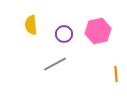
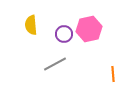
pink hexagon: moved 9 px left, 2 px up
orange line: moved 3 px left
